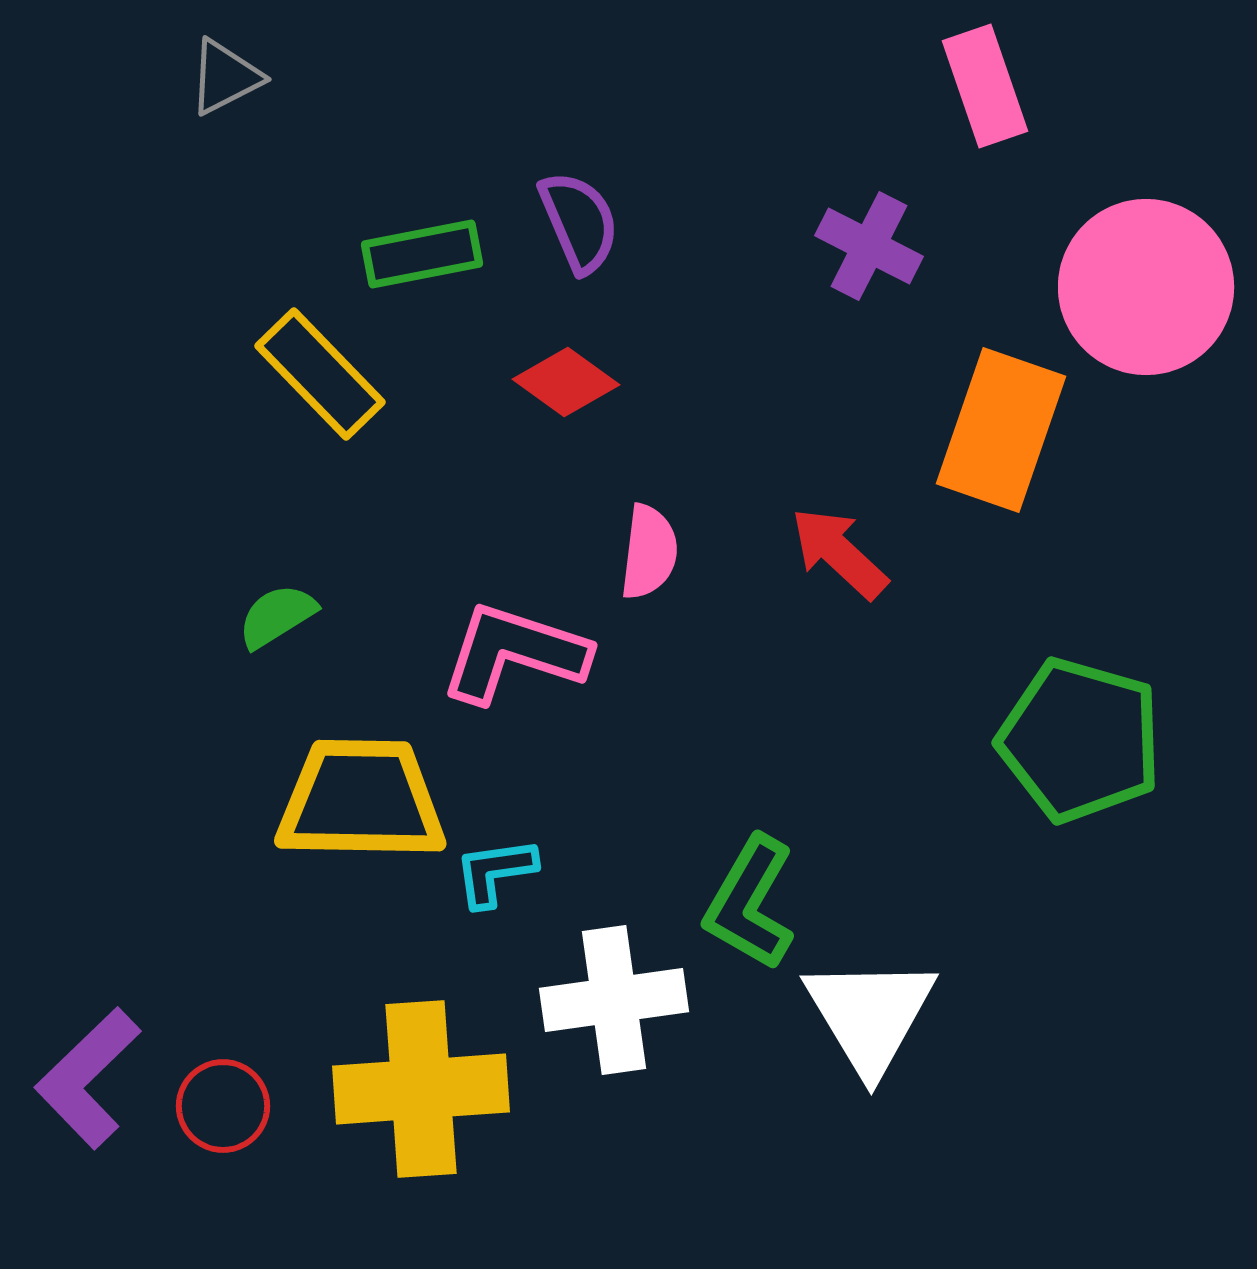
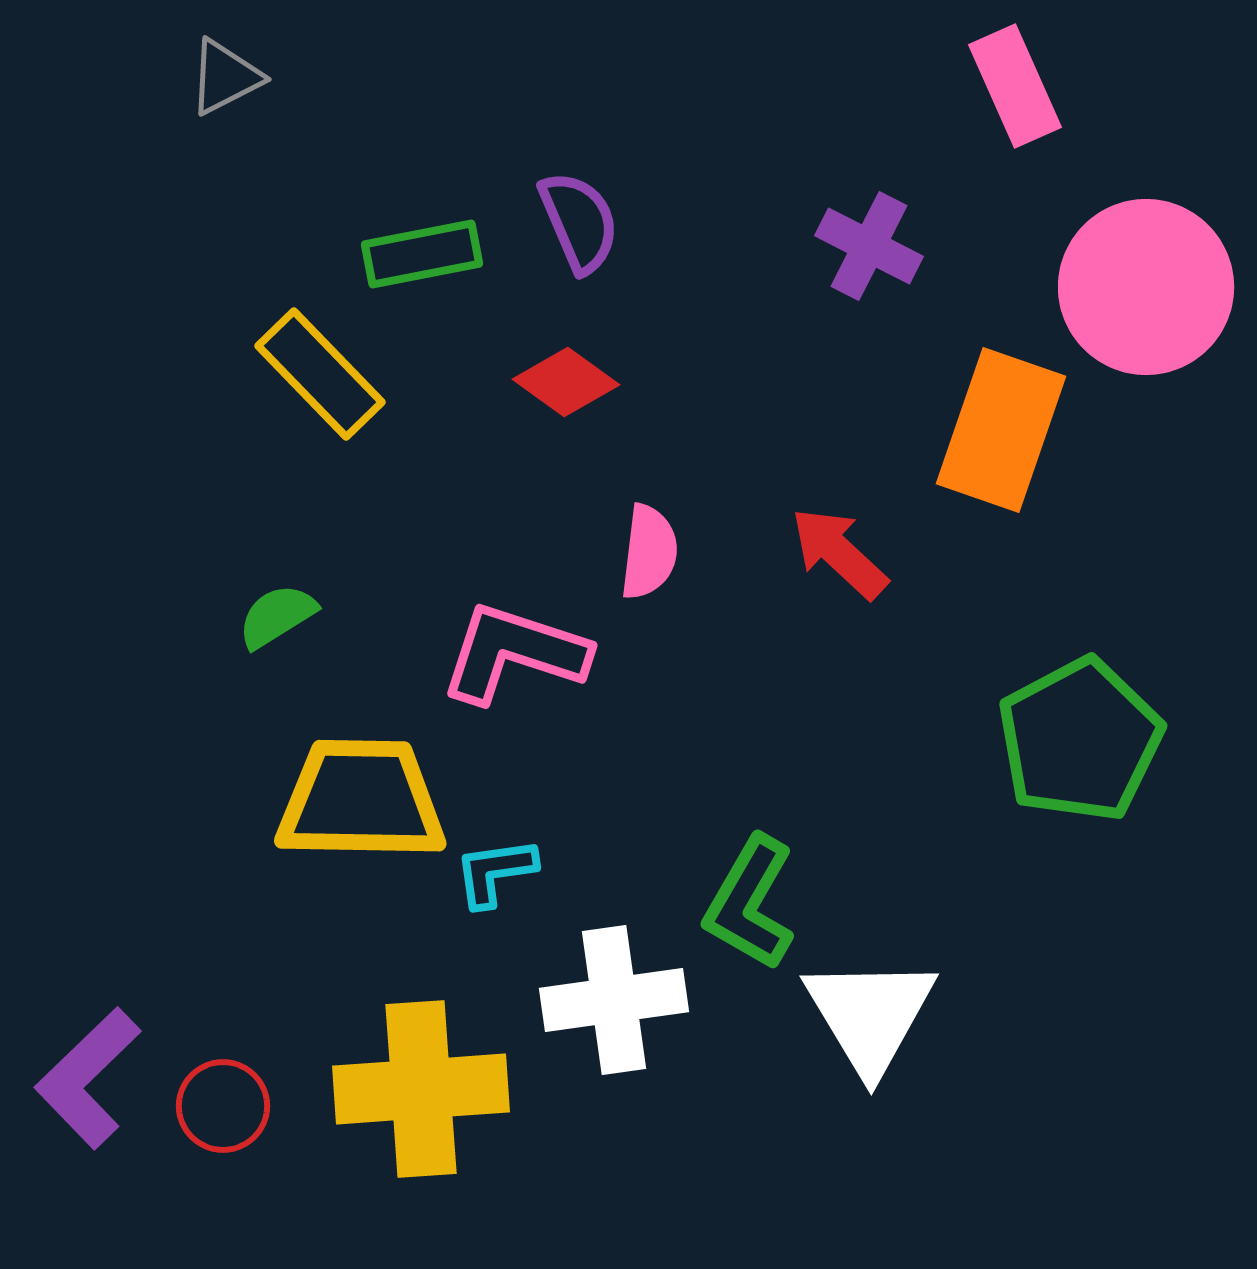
pink rectangle: moved 30 px right; rotated 5 degrees counterclockwise
green pentagon: rotated 28 degrees clockwise
